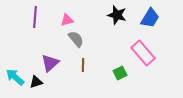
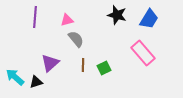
blue trapezoid: moved 1 px left, 1 px down
green square: moved 16 px left, 5 px up
